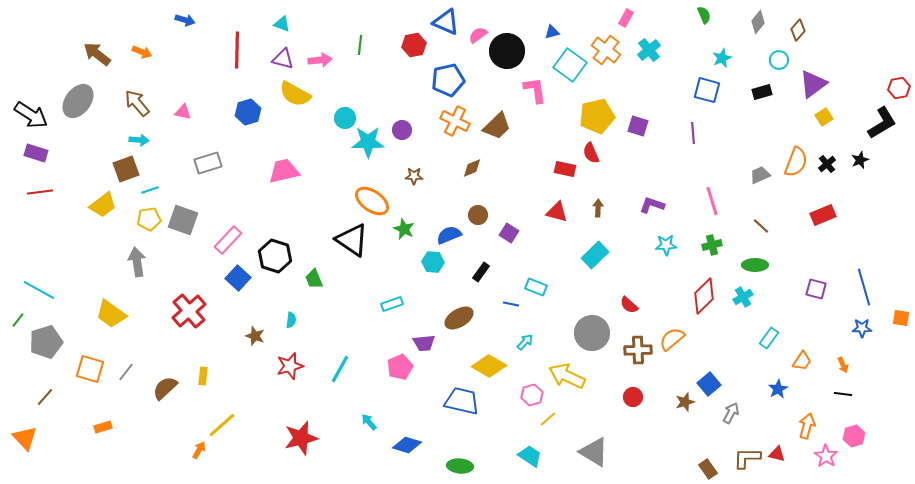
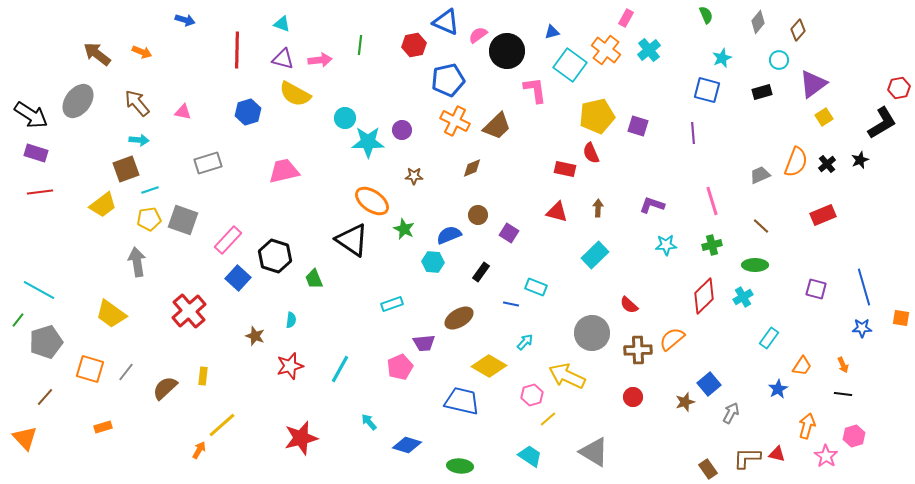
green semicircle at (704, 15): moved 2 px right
orange trapezoid at (802, 361): moved 5 px down
